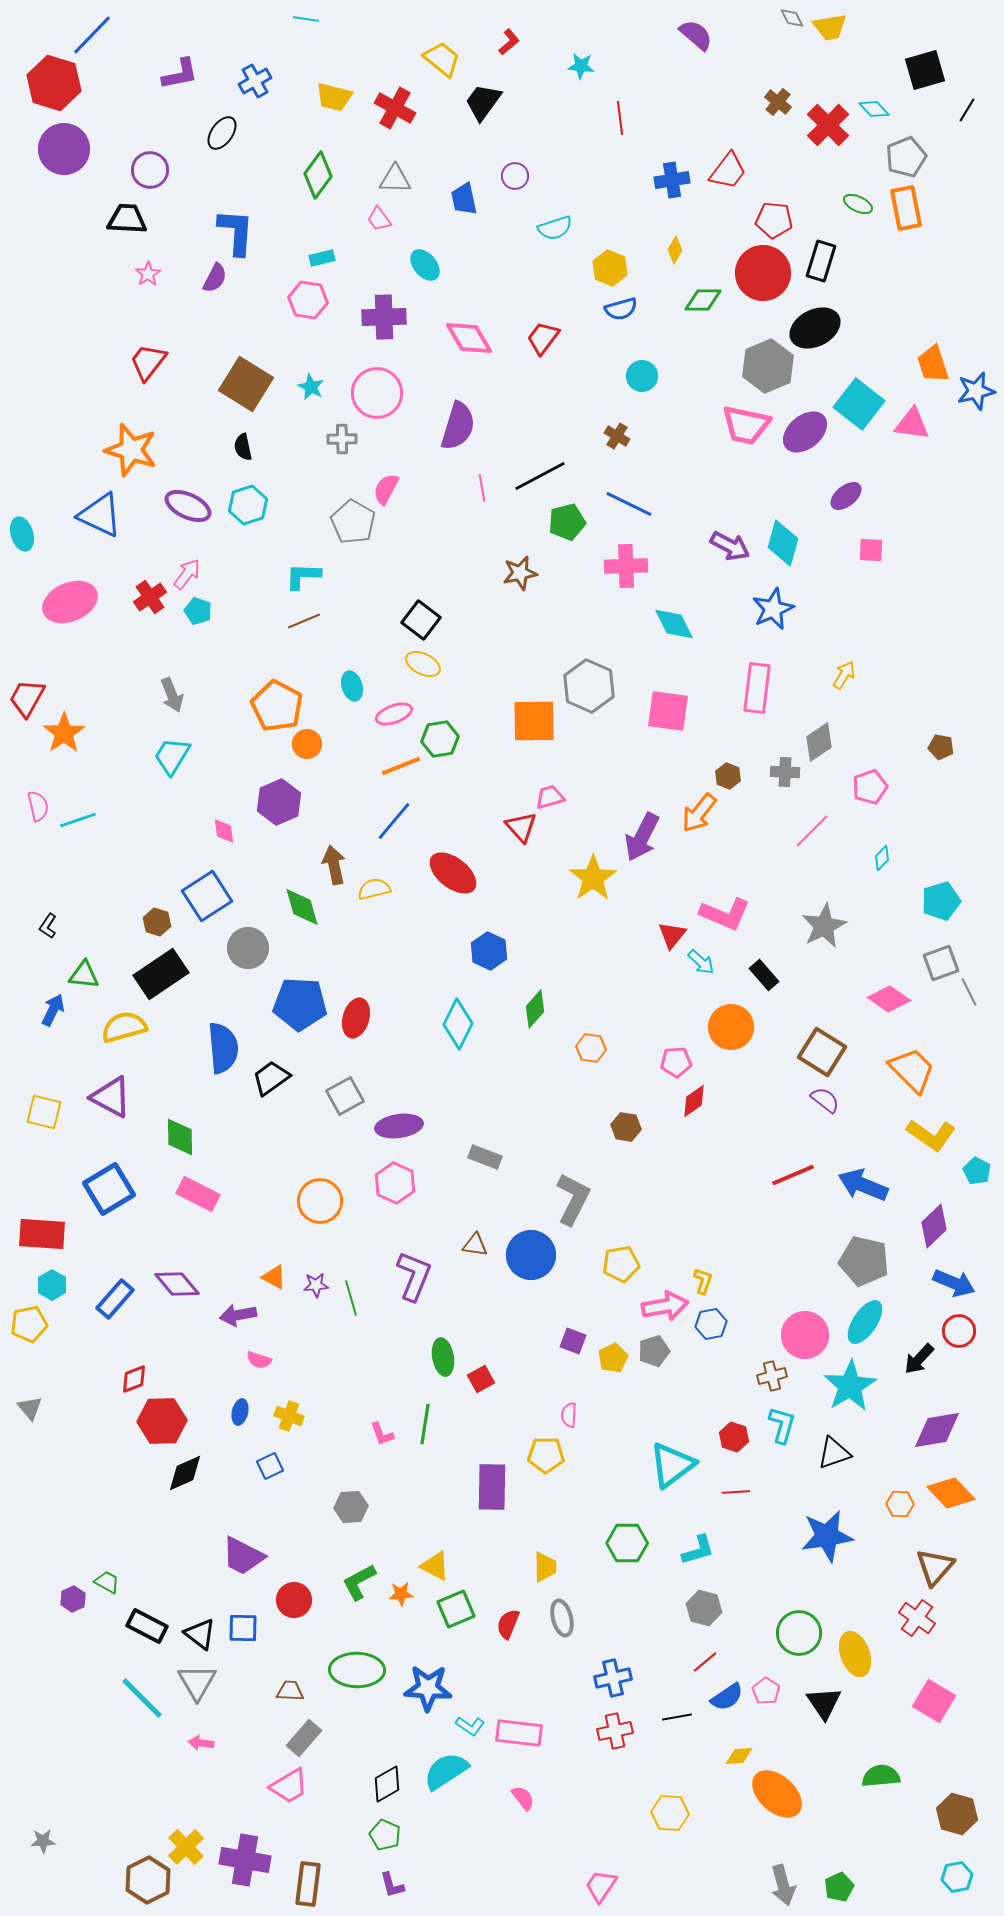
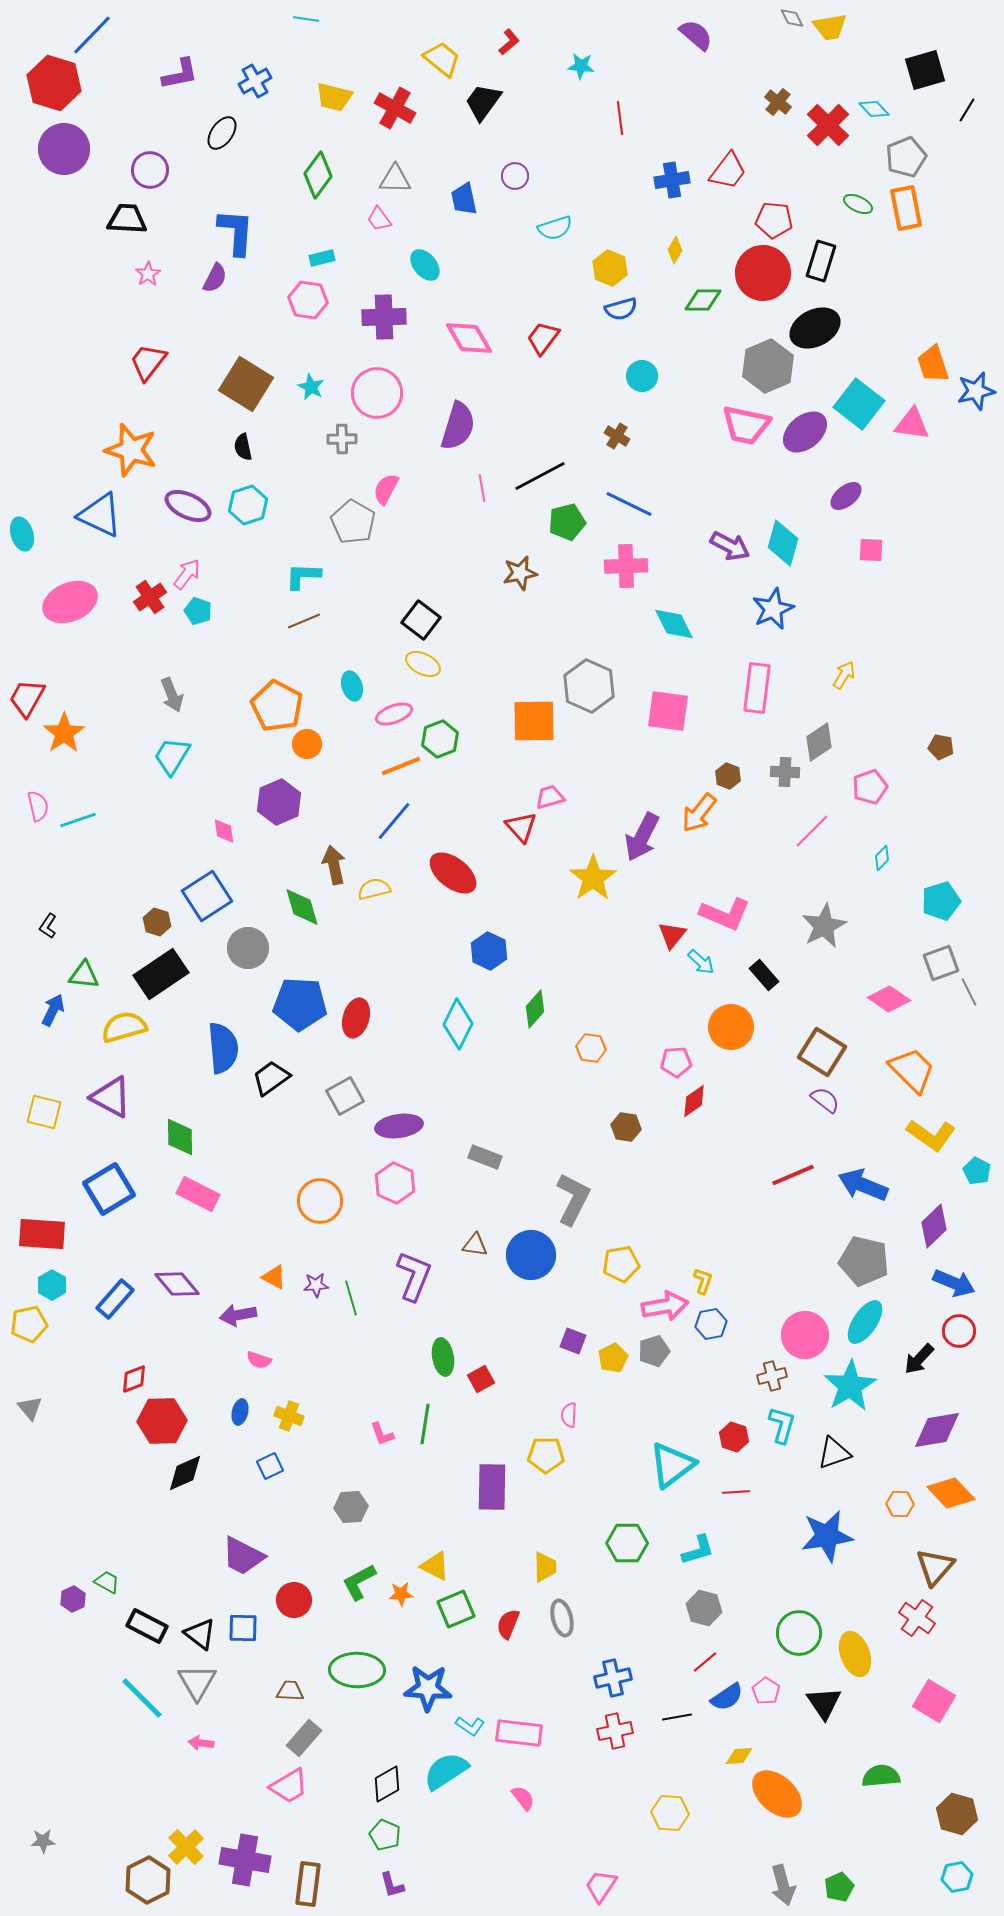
green hexagon at (440, 739): rotated 12 degrees counterclockwise
